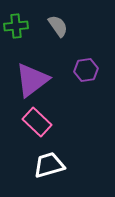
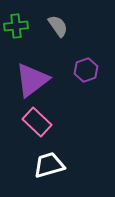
purple hexagon: rotated 10 degrees counterclockwise
